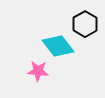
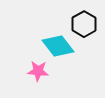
black hexagon: moved 1 px left
